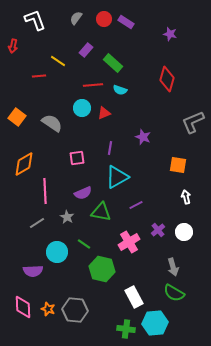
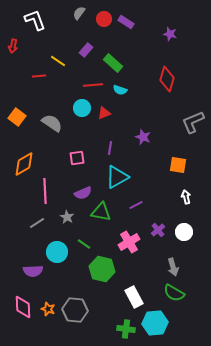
gray semicircle at (76, 18): moved 3 px right, 5 px up
